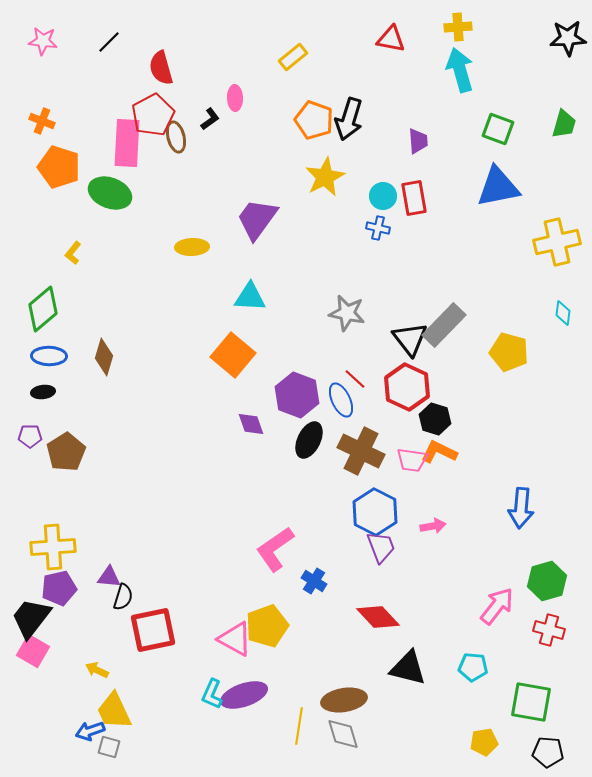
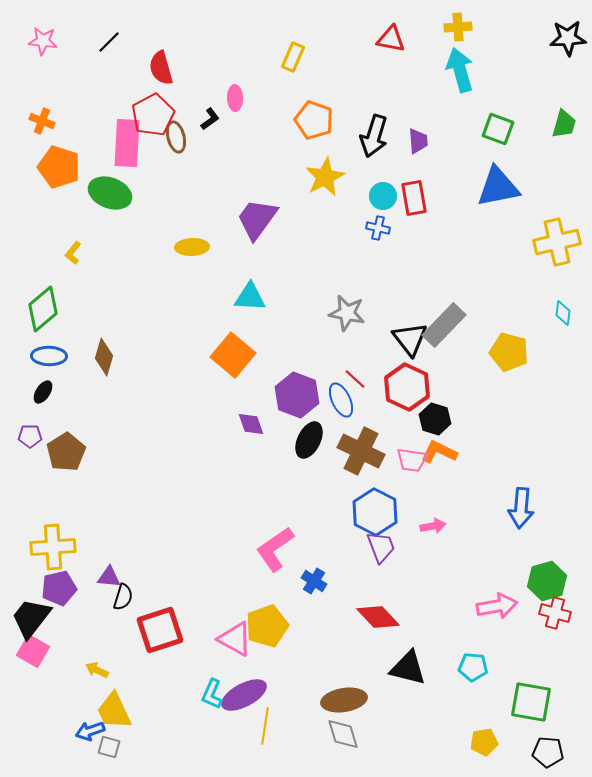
yellow rectangle at (293, 57): rotated 28 degrees counterclockwise
black arrow at (349, 119): moved 25 px right, 17 px down
black ellipse at (43, 392): rotated 50 degrees counterclockwise
pink arrow at (497, 606): rotated 42 degrees clockwise
red square at (153, 630): moved 7 px right; rotated 6 degrees counterclockwise
red cross at (549, 630): moved 6 px right, 17 px up
purple ellipse at (244, 695): rotated 9 degrees counterclockwise
yellow line at (299, 726): moved 34 px left
